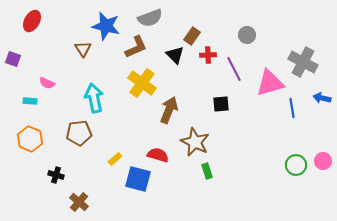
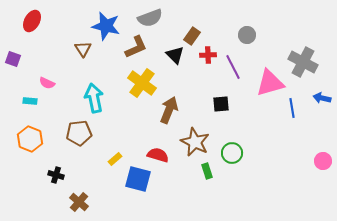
purple line: moved 1 px left, 2 px up
green circle: moved 64 px left, 12 px up
